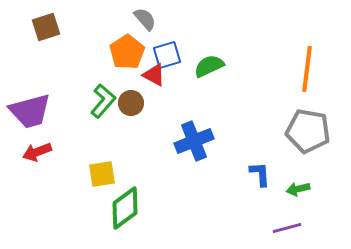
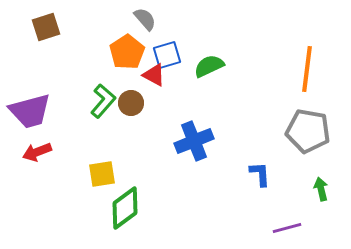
green arrow: moved 23 px right; rotated 90 degrees clockwise
